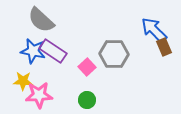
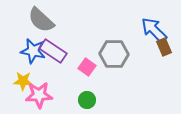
pink square: rotated 12 degrees counterclockwise
